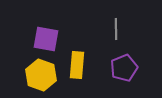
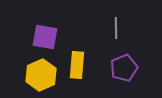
gray line: moved 1 px up
purple square: moved 1 px left, 2 px up
yellow hexagon: rotated 16 degrees clockwise
